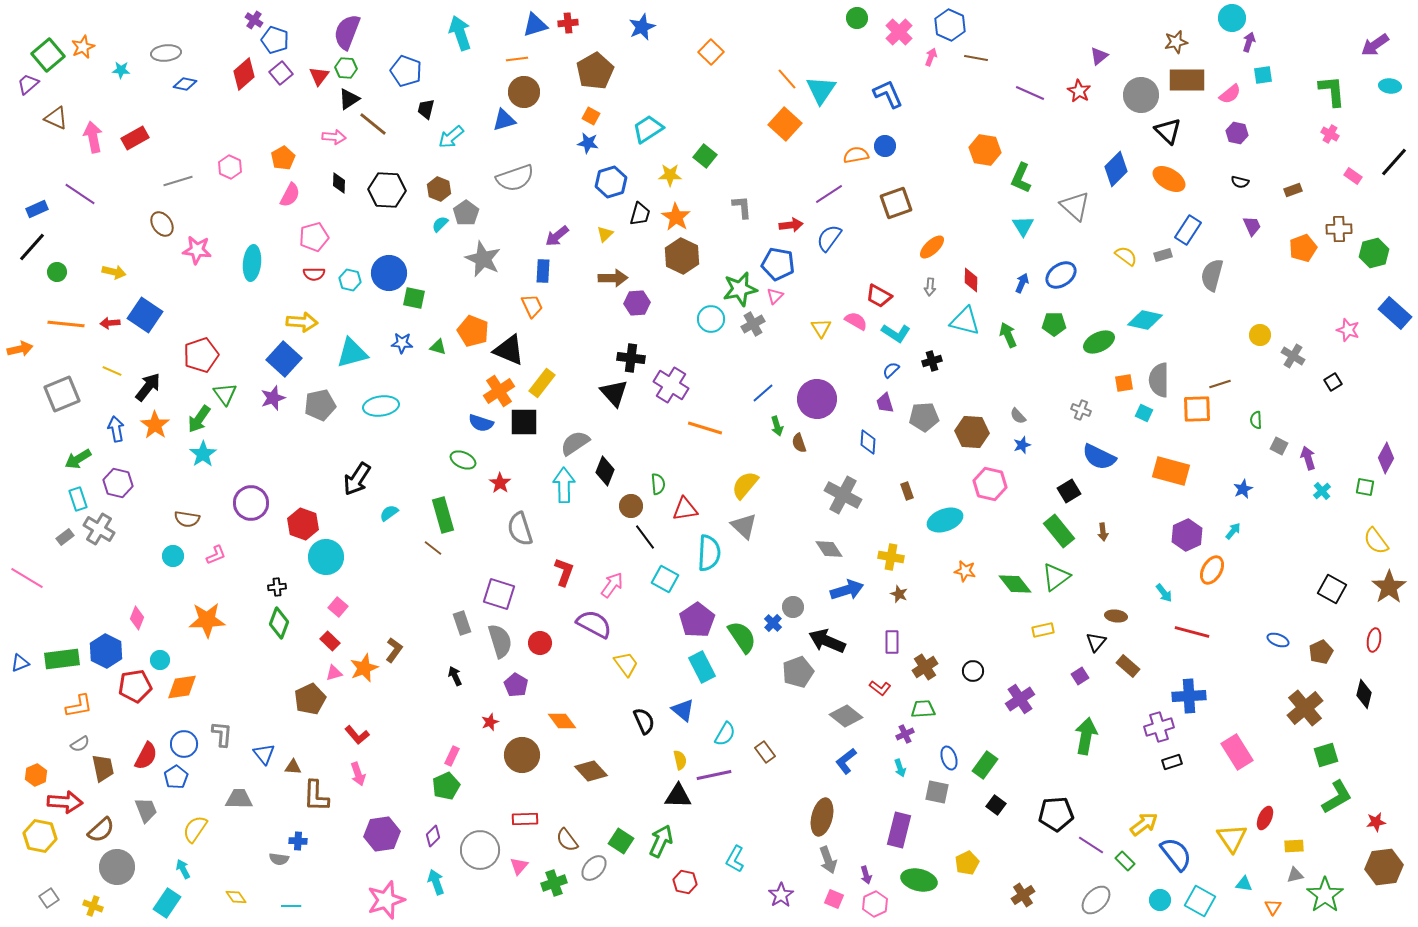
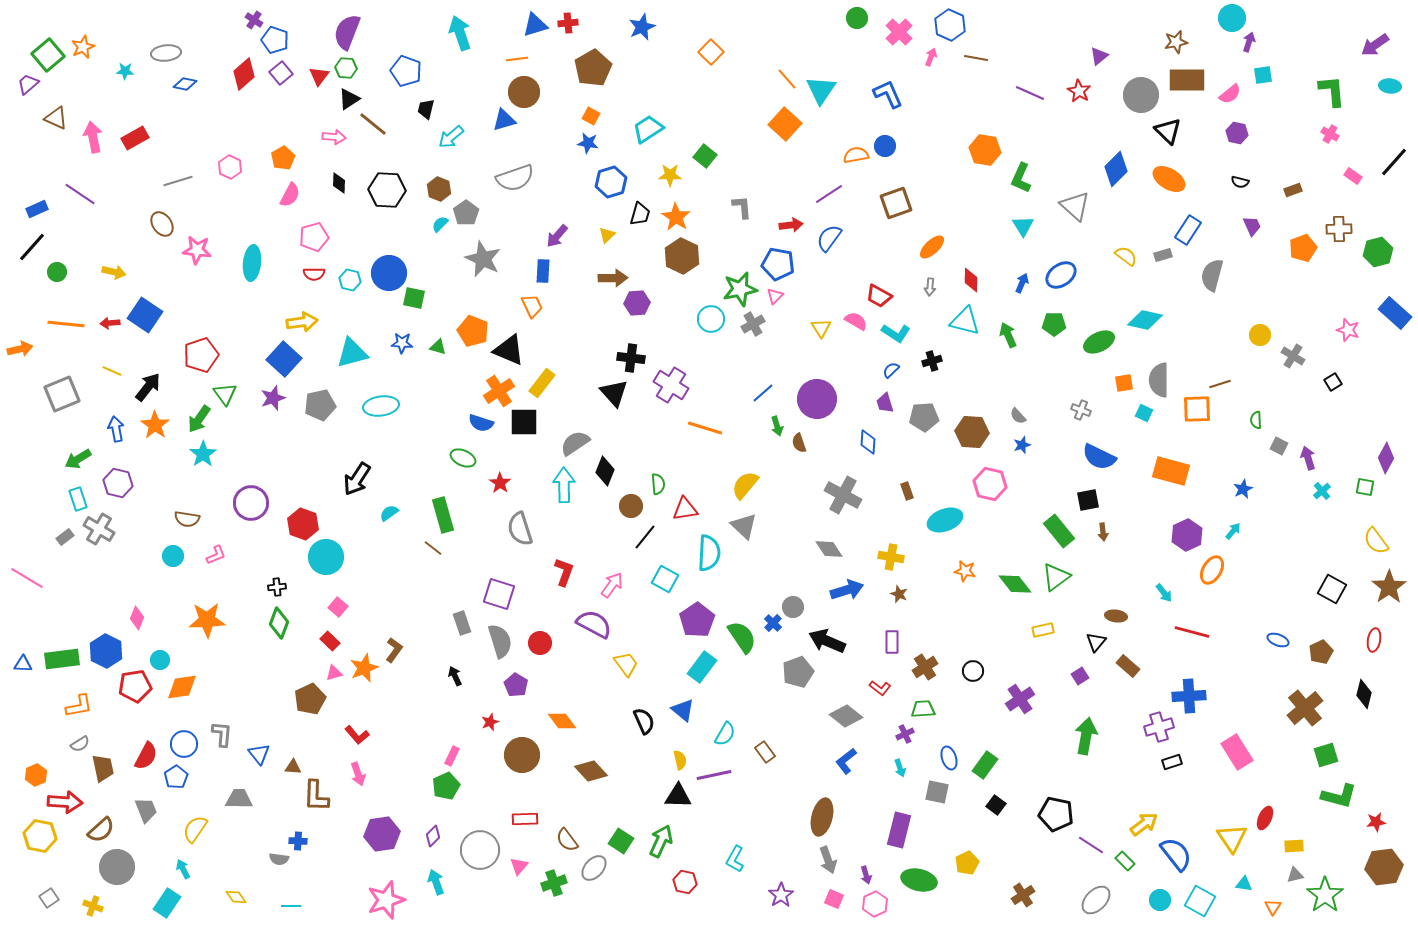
cyan star at (121, 70): moved 4 px right, 1 px down
brown pentagon at (595, 71): moved 2 px left, 3 px up
yellow triangle at (605, 234): moved 2 px right, 1 px down
purple arrow at (557, 236): rotated 10 degrees counterclockwise
green hexagon at (1374, 253): moved 4 px right, 1 px up
yellow arrow at (302, 322): rotated 12 degrees counterclockwise
green ellipse at (463, 460): moved 2 px up
black square at (1069, 491): moved 19 px right, 9 px down; rotated 20 degrees clockwise
black line at (645, 537): rotated 76 degrees clockwise
blue triangle at (20, 663): moved 3 px right, 1 px down; rotated 24 degrees clockwise
cyan rectangle at (702, 667): rotated 64 degrees clockwise
blue triangle at (264, 754): moved 5 px left
green L-shape at (1337, 797): moved 2 px right, 1 px up; rotated 45 degrees clockwise
black pentagon at (1056, 814): rotated 16 degrees clockwise
